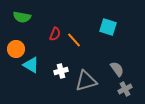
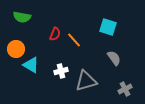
gray semicircle: moved 3 px left, 11 px up
